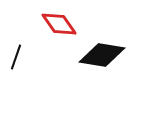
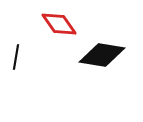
black line: rotated 10 degrees counterclockwise
